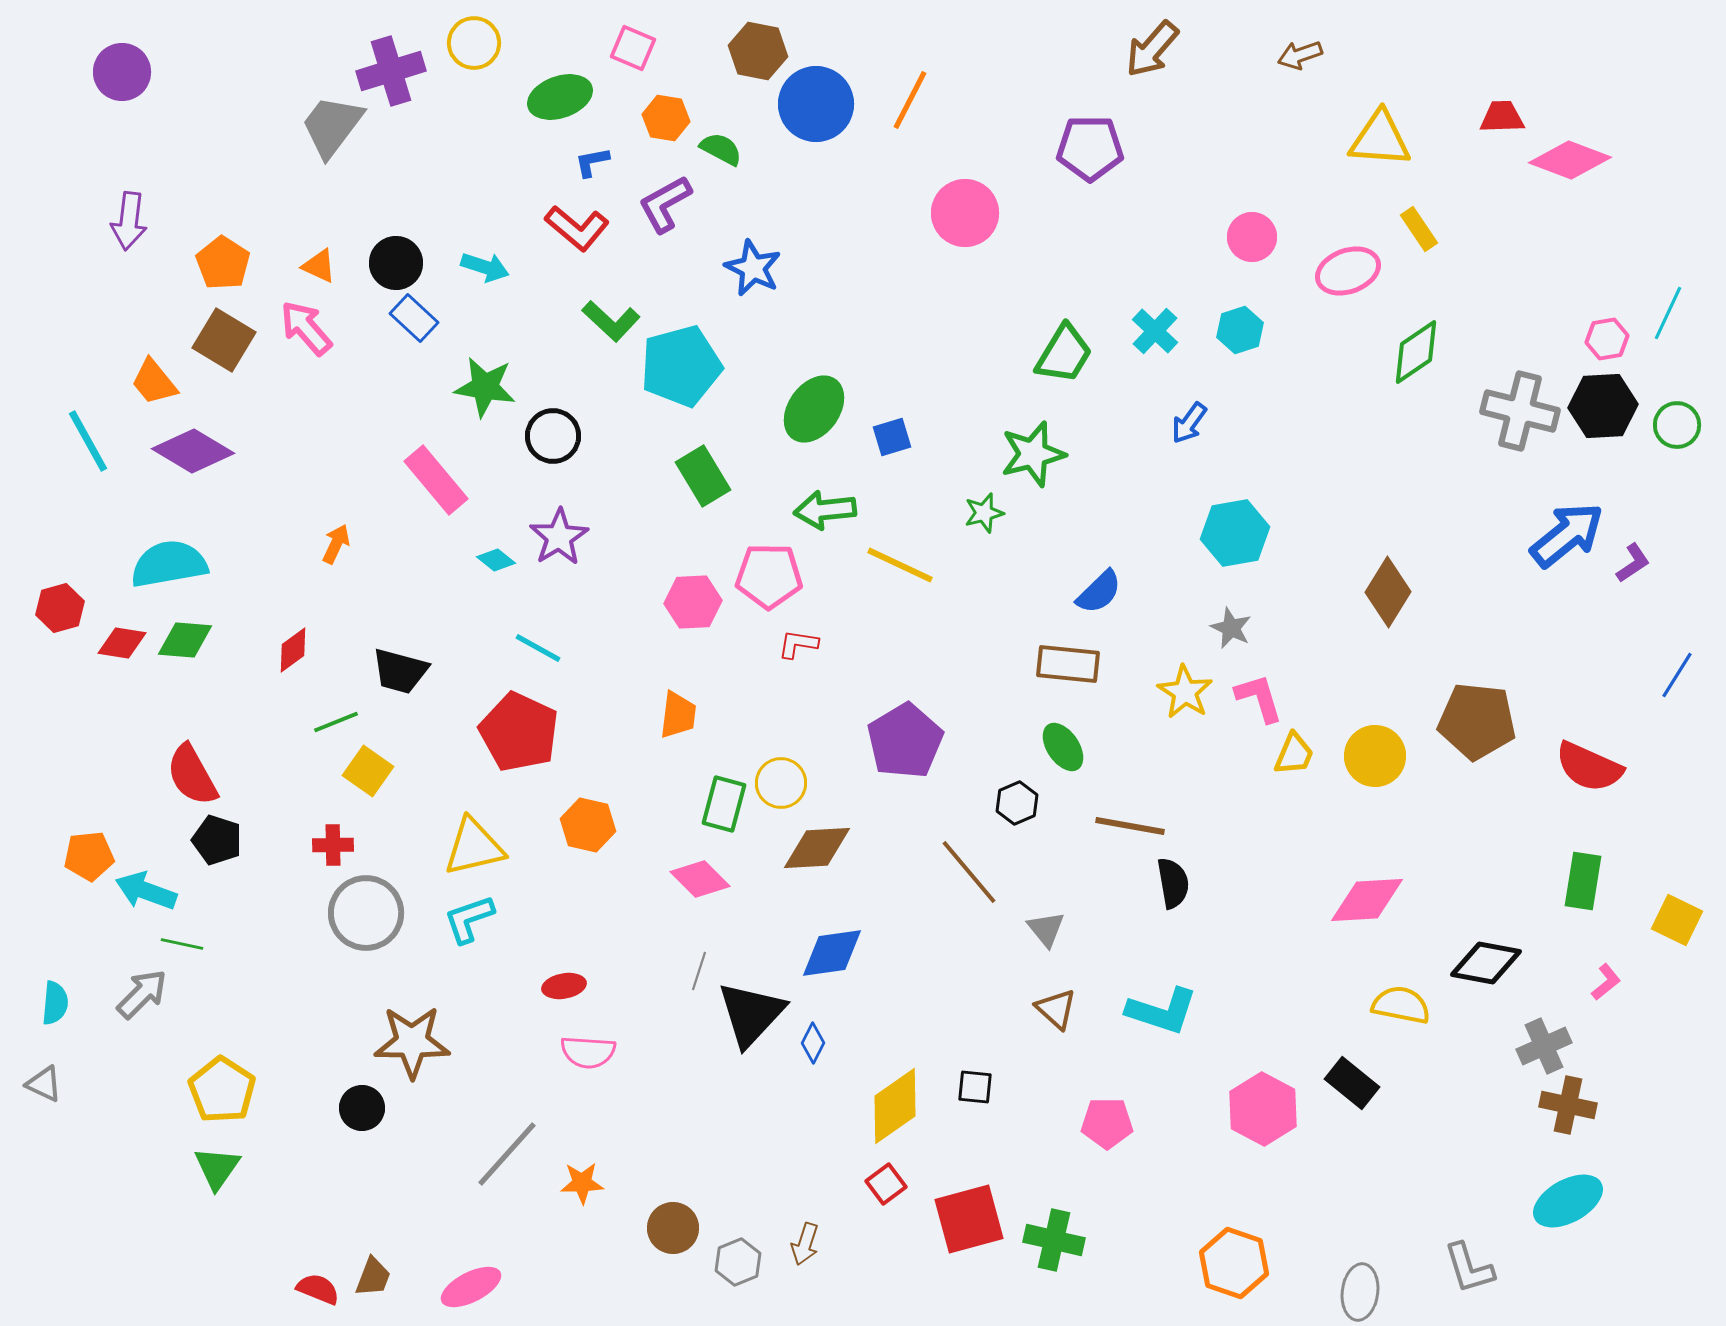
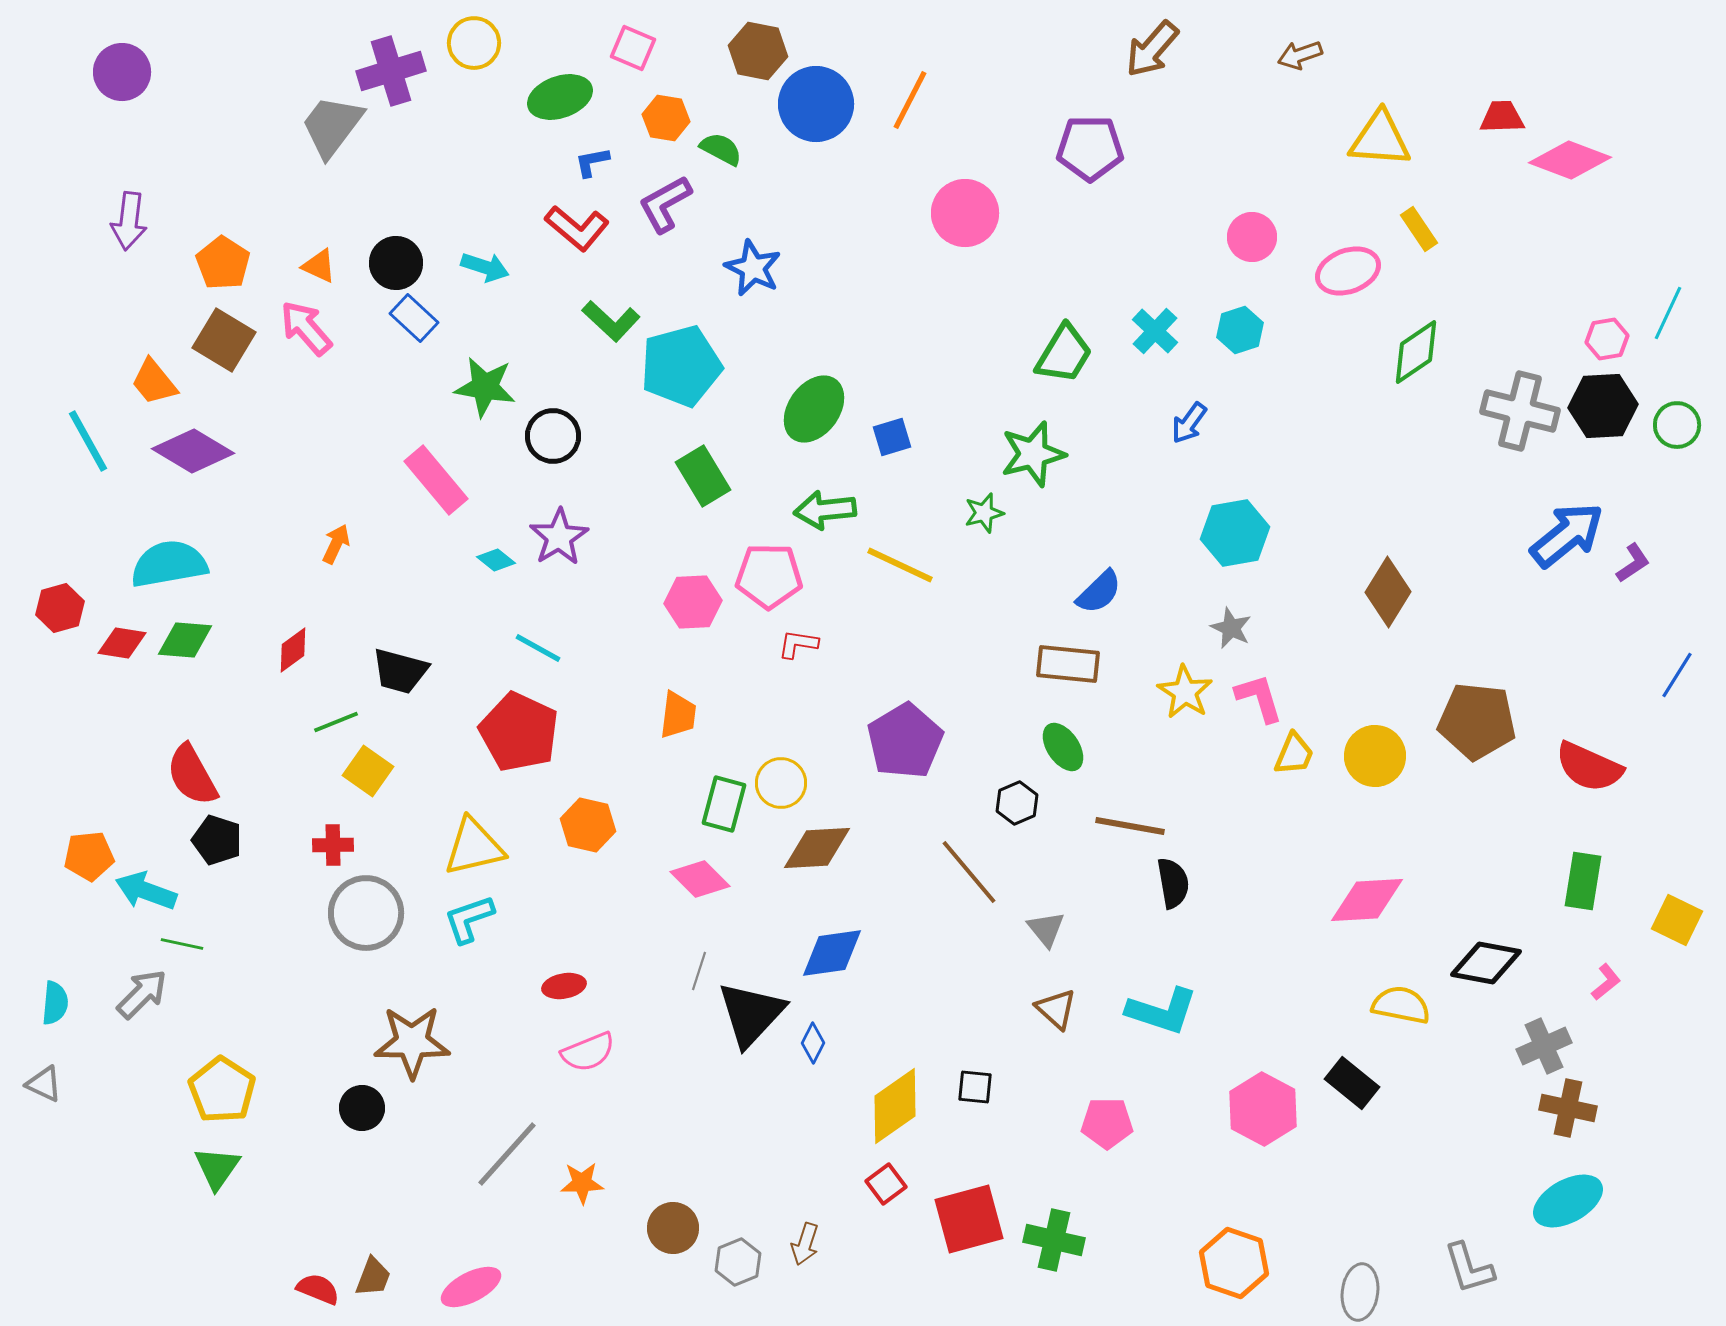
pink semicircle at (588, 1052): rotated 26 degrees counterclockwise
brown cross at (1568, 1105): moved 3 px down
